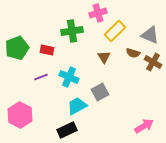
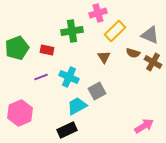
gray square: moved 3 px left, 1 px up
pink hexagon: moved 2 px up; rotated 10 degrees clockwise
